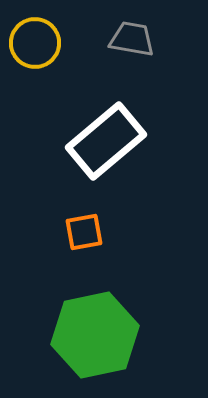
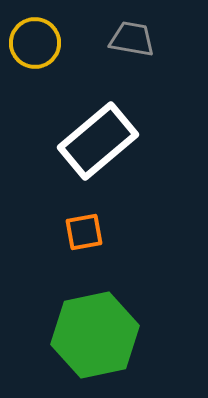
white rectangle: moved 8 px left
